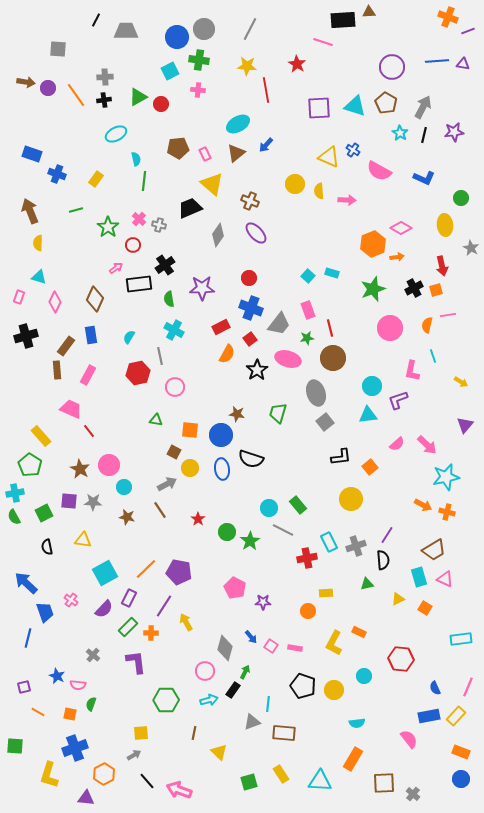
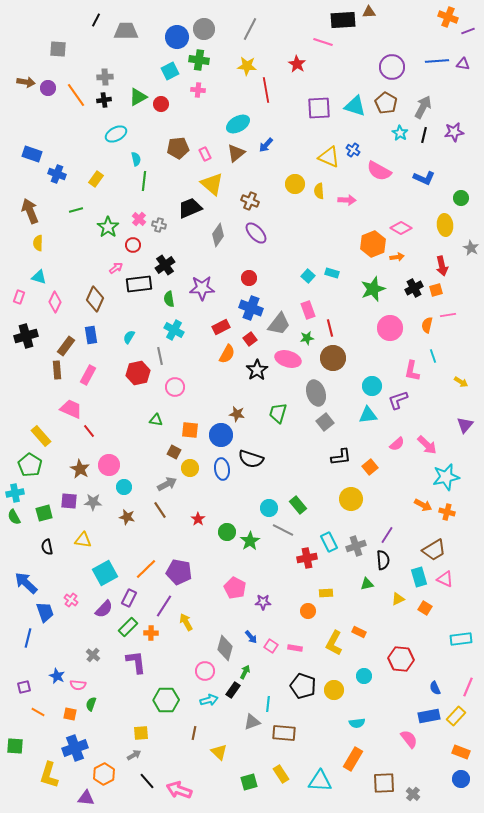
green square at (44, 513): rotated 12 degrees clockwise
